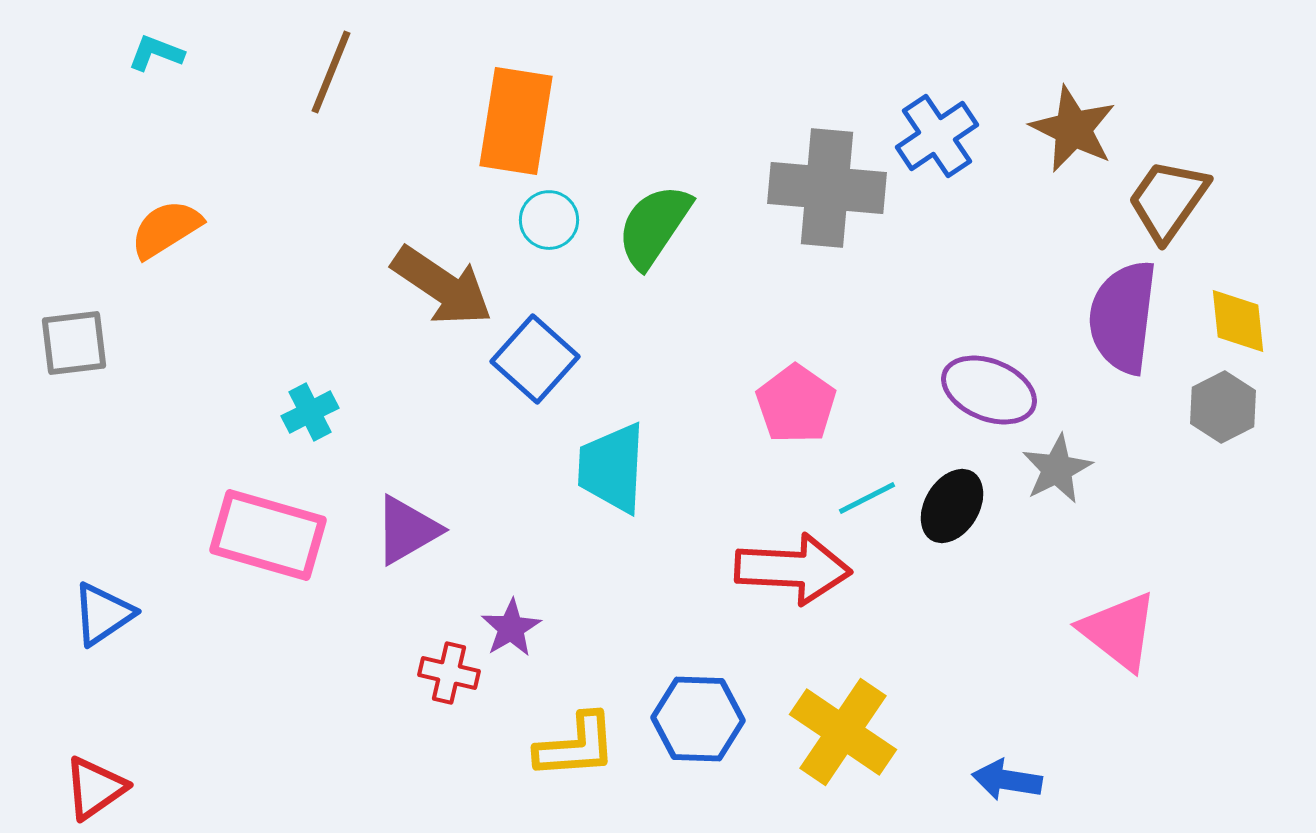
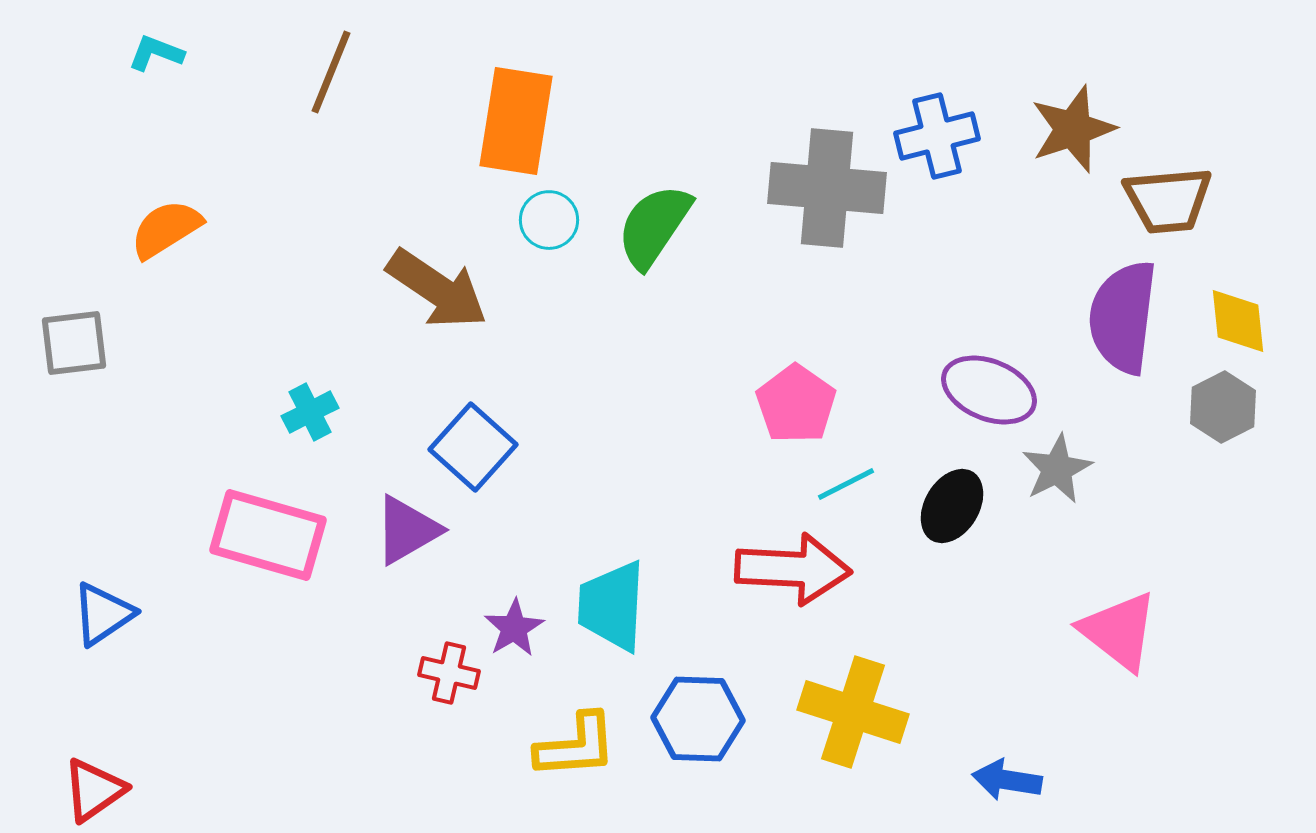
brown star: rotated 28 degrees clockwise
blue cross: rotated 20 degrees clockwise
brown trapezoid: rotated 130 degrees counterclockwise
brown arrow: moved 5 px left, 3 px down
blue square: moved 62 px left, 88 px down
cyan trapezoid: moved 138 px down
cyan line: moved 21 px left, 14 px up
purple star: moved 3 px right
yellow cross: moved 10 px right, 20 px up; rotated 16 degrees counterclockwise
red triangle: moved 1 px left, 2 px down
